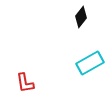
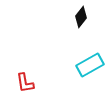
cyan rectangle: moved 2 px down
